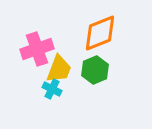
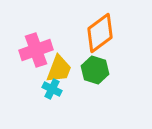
orange diamond: rotated 15 degrees counterclockwise
pink cross: moved 1 px left, 1 px down
green hexagon: rotated 20 degrees counterclockwise
